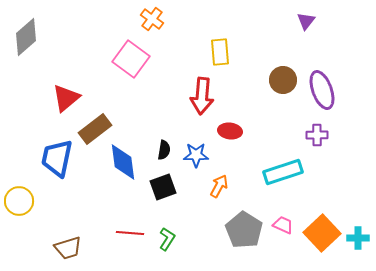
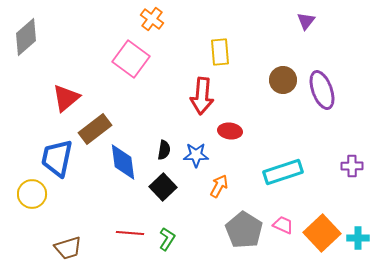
purple cross: moved 35 px right, 31 px down
black square: rotated 24 degrees counterclockwise
yellow circle: moved 13 px right, 7 px up
